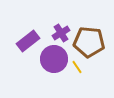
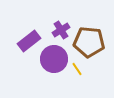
purple cross: moved 3 px up
purple rectangle: moved 1 px right
yellow line: moved 2 px down
